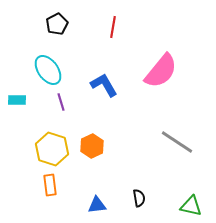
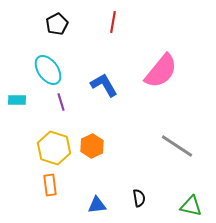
red line: moved 5 px up
gray line: moved 4 px down
yellow hexagon: moved 2 px right, 1 px up
